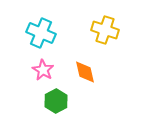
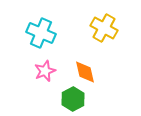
yellow cross: moved 1 px left, 2 px up; rotated 12 degrees clockwise
pink star: moved 2 px right, 1 px down; rotated 20 degrees clockwise
green hexagon: moved 17 px right, 2 px up
